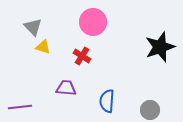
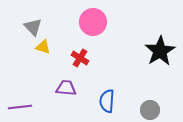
black star: moved 4 px down; rotated 12 degrees counterclockwise
red cross: moved 2 px left, 2 px down
